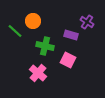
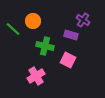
purple cross: moved 4 px left, 2 px up
green line: moved 2 px left, 2 px up
pink cross: moved 2 px left, 3 px down; rotated 18 degrees clockwise
